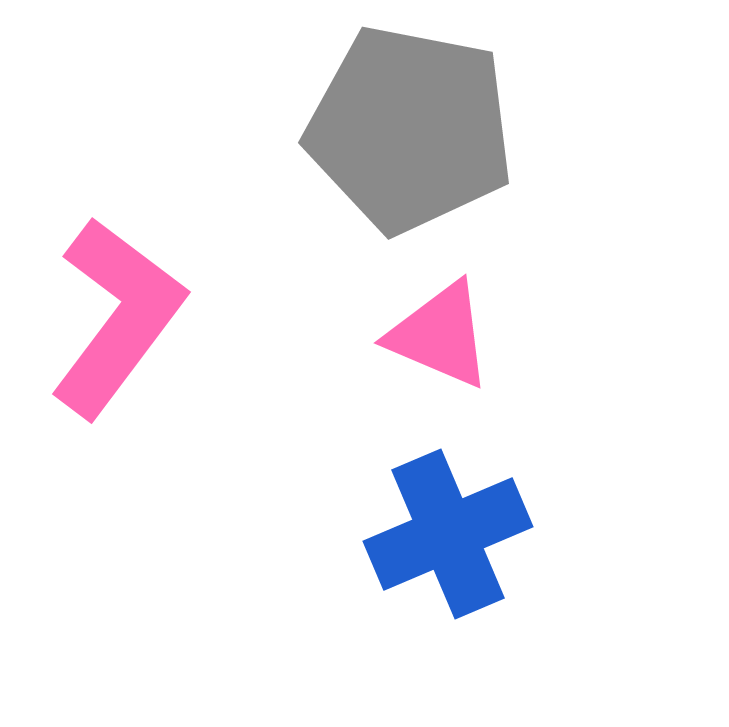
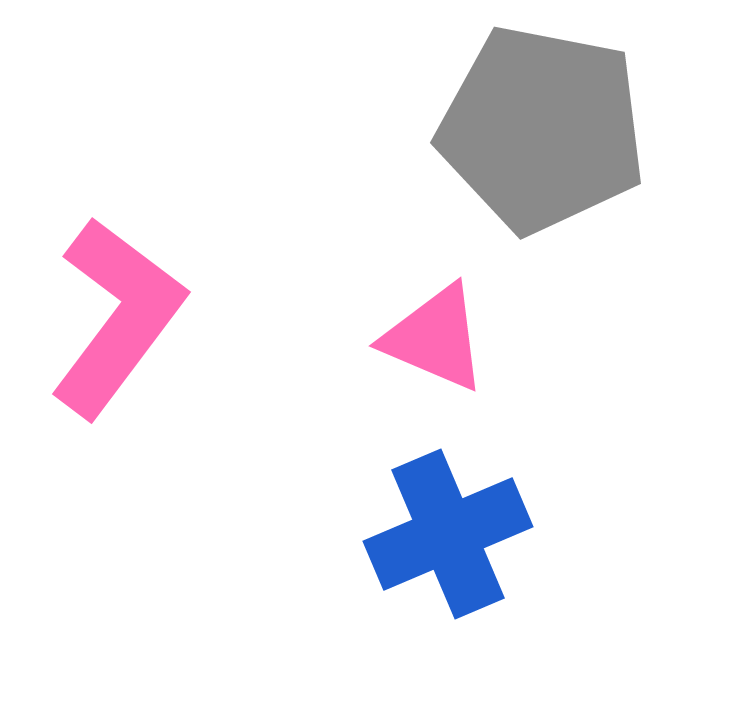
gray pentagon: moved 132 px right
pink triangle: moved 5 px left, 3 px down
